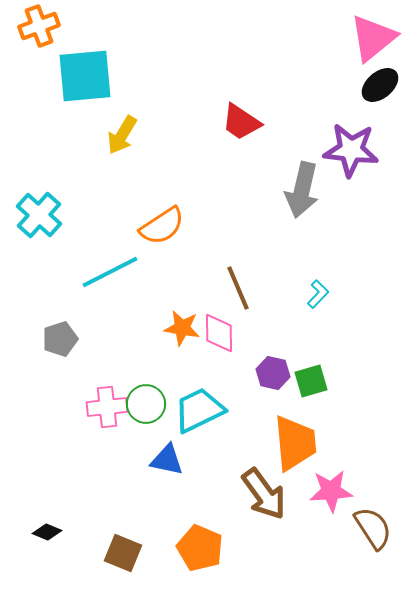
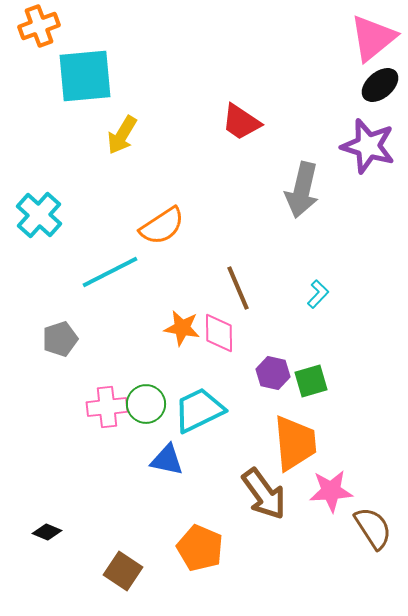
purple star: moved 17 px right, 4 px up; rotated 10 degrees clockwise
brown square: moved 18 px down; rotated 12 degrees clockwise
